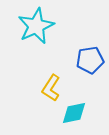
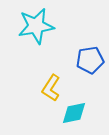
cyan star: rotated 15 degrees clockwise
